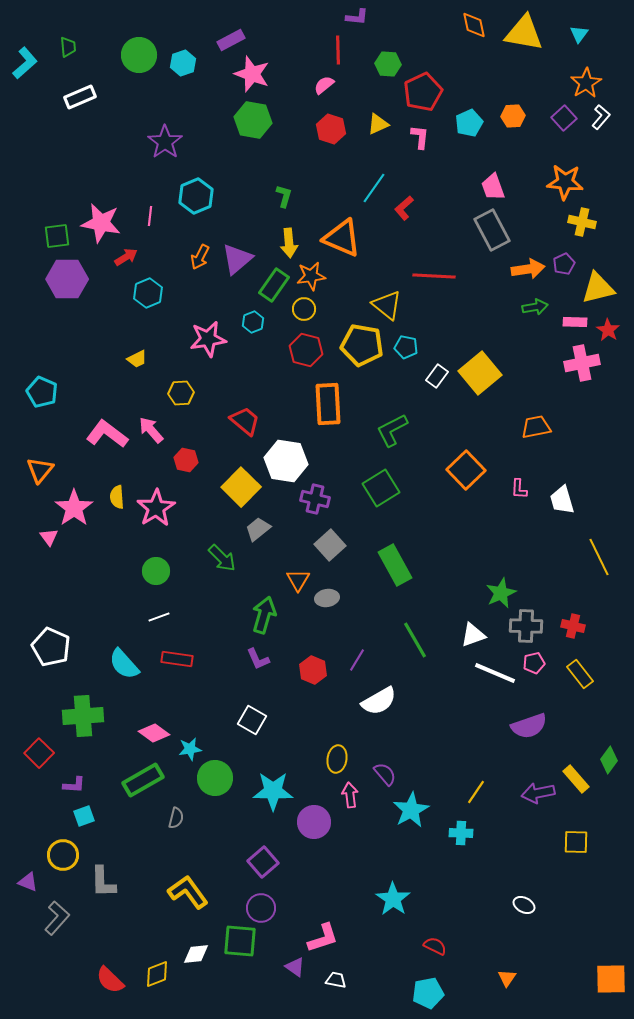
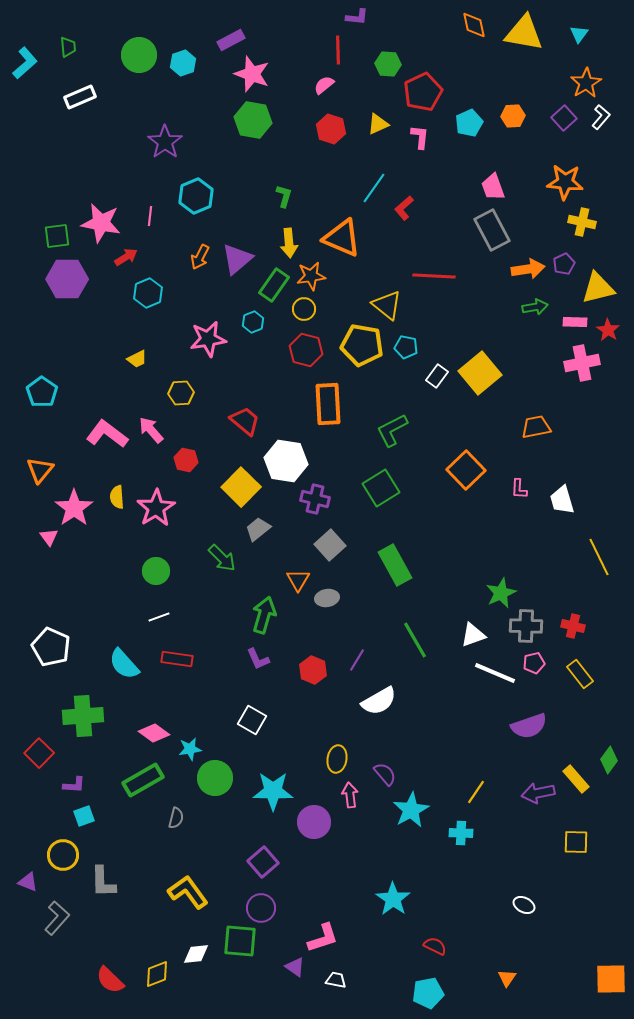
cyan pentagon at (42, 392): rotated 12 degrees clockwise
